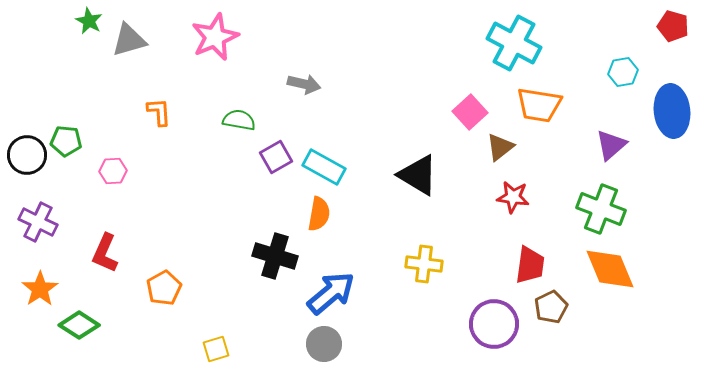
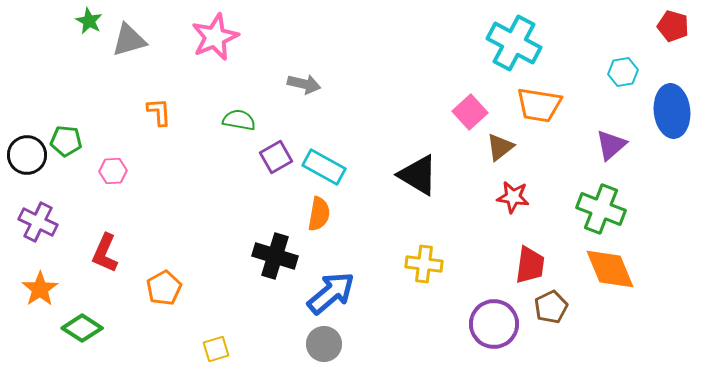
green diamond: moved 3 px right, 3 px down
